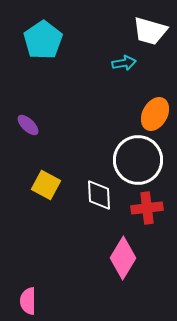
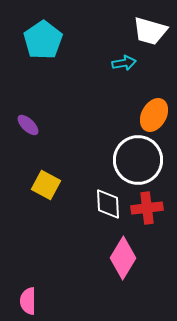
orange ellipse: moved 1 px left, 1 px down
white diamond: moved 9 px right, 9 px down
